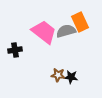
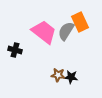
gray semicircle: rotated 42 degrees counterclockwise
black cross: rotated 24 degrees clockwise
